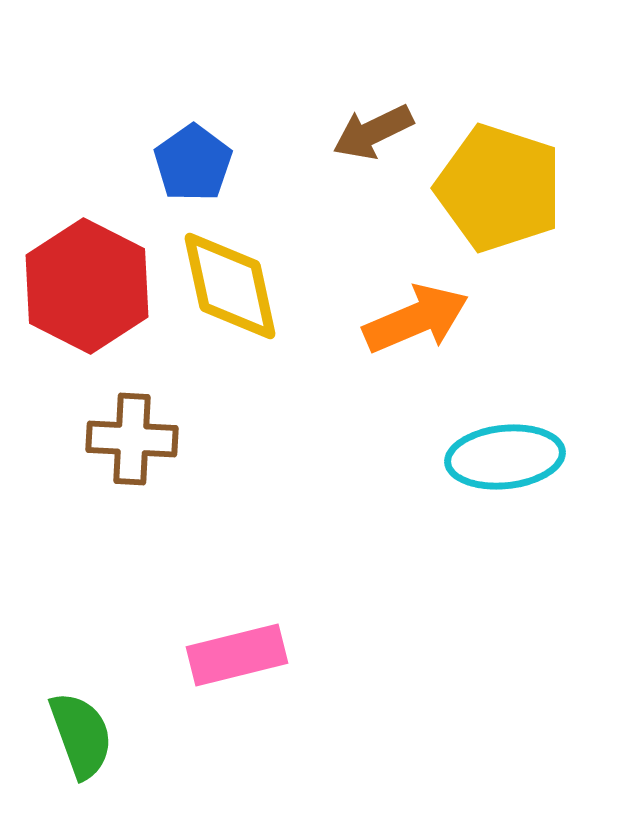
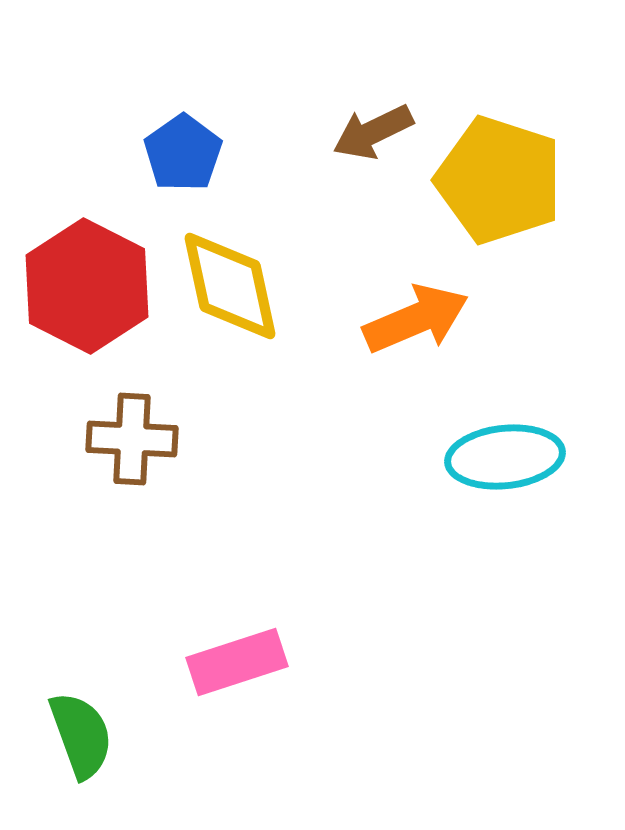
blue pentagon: moved 10 px left, 10 px up
yellow pentagon: moved 8 px up
pink rectangle: moved 7 px down; rotated 4 degrees counterclockwise
